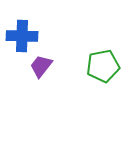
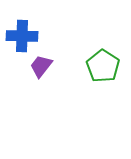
green pentagon: rotated 28 degrees counterclockwise
